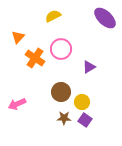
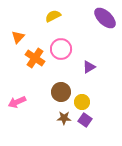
pink arrow: moved 2 px up
